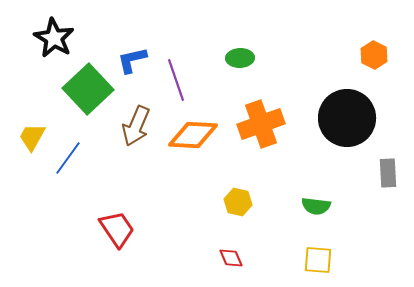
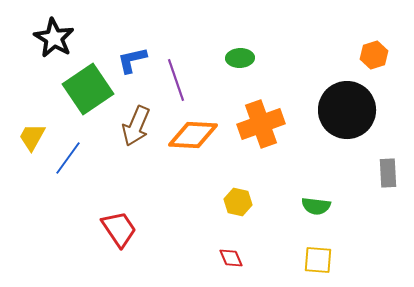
orange hexagon: rotated 16 degrees clockwise
green square: rotated 9 degrees clockwise
black circle: moved 8 px up
red trapezoid: moved 2 px right
